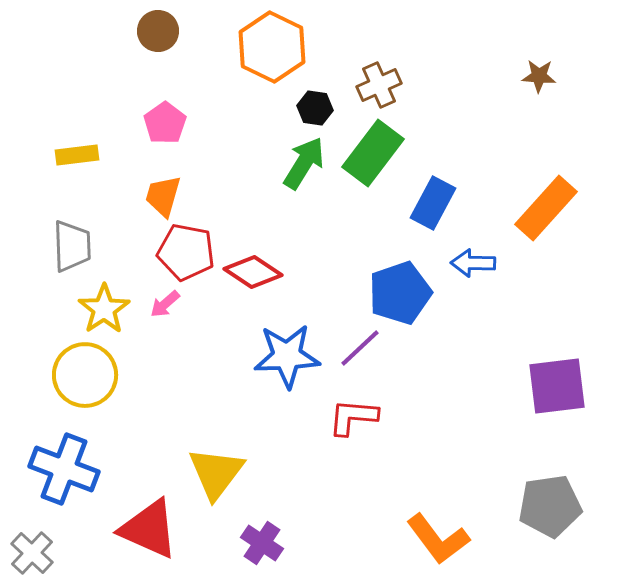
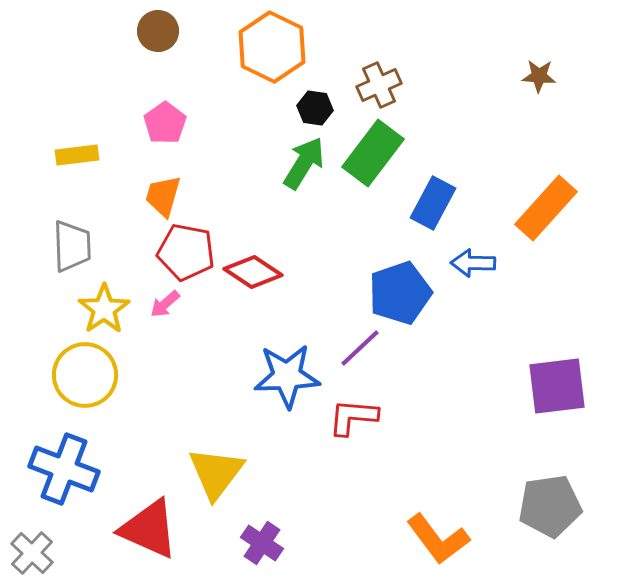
blue star: moved 20 px down
